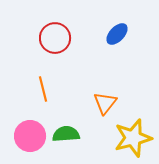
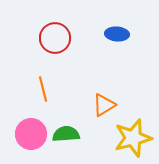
blue ellipse: rotated 50 degrees clockwise
orange triangle: moved 1 px left, 2 px down; rotated 20 degrees clockwise
pink circle: moved 1 px right, 2 px up
